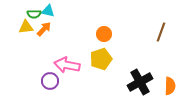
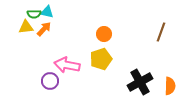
cyan triangle: moved 1 px left, 1 px down
